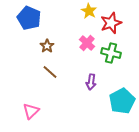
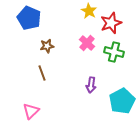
brown star: rotated 24 degrees clockwise
green cross: moved 3 px right, 1 px up
brown line: moved 8 px left, 1 px down; rotated 28 degrees clockwise
purple arrow: moved 3 px down
